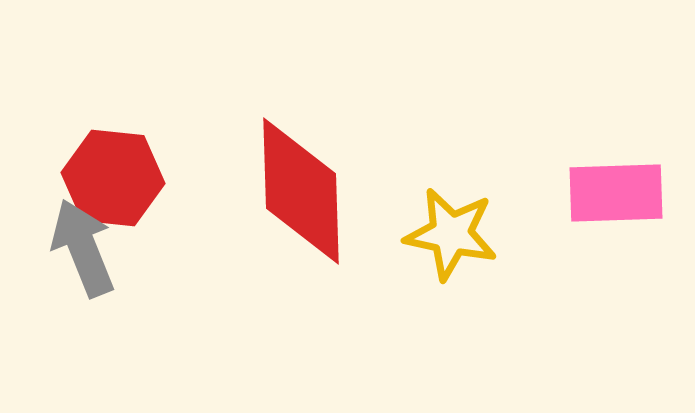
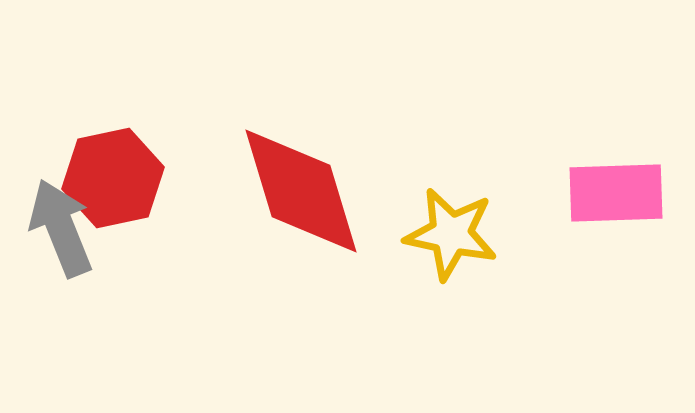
red hexagon: rotated 18 degrees counterclockwise
red diamond: rotated 15 degrees counterclockwise
gray arrow: moved 22 px left, 20 px up
